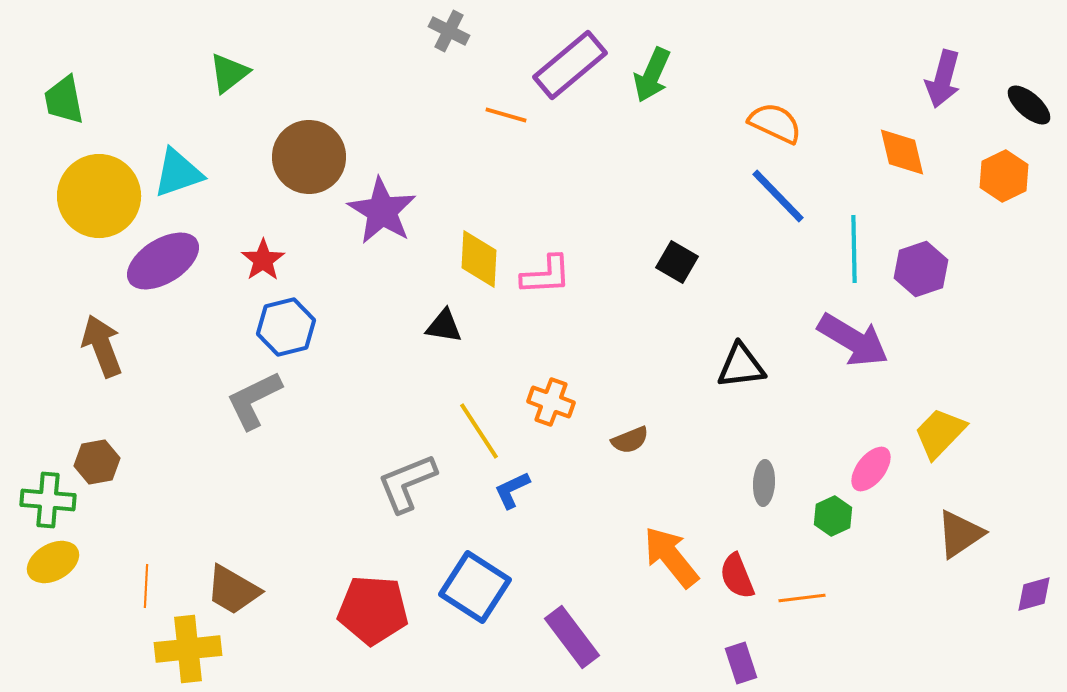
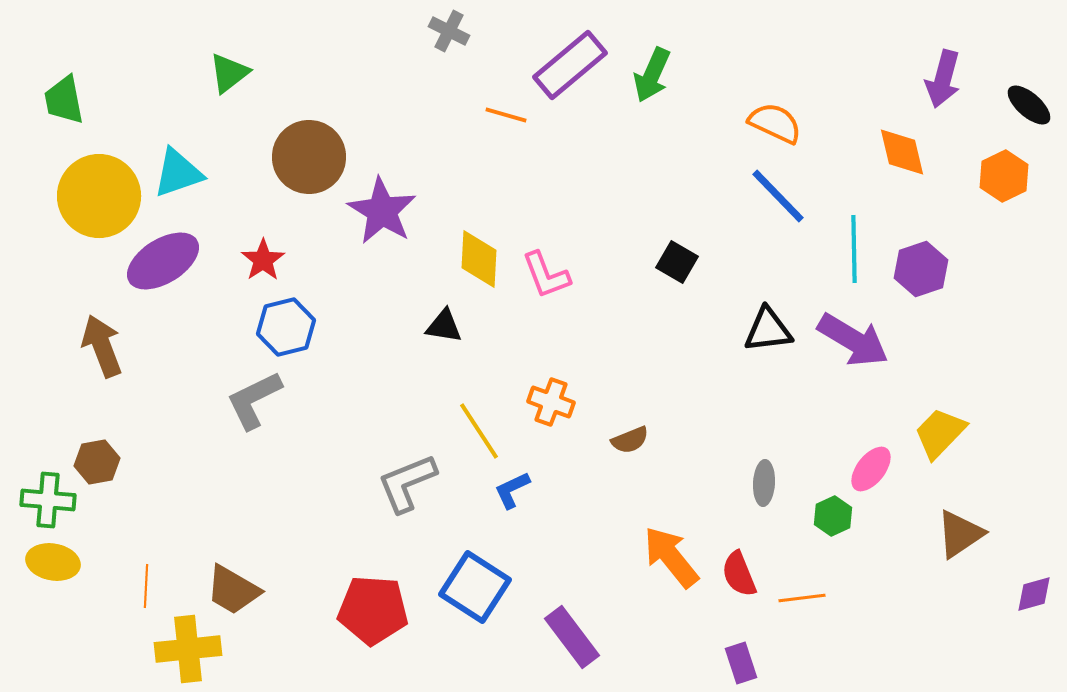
pink L-shape at (546, 275): rotated 72 degrees clockwise
black triangle at (741, 366): moved 27 px right, 36 px up
yellow ellipse at (53, 562): rotated 39 degrees clockwise
red semicircle at (737, 576): moved 2 px right, 2 px up
